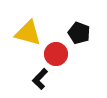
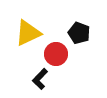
yellow triangle: rotated 40 degrees counterclockwise
